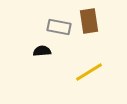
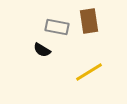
gray rectangle: moved 2 px left
black semicircle: moved 1 px up; rotated 144 degrees counterclockwise
